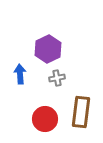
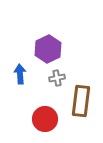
brown rectangle: moved 11 px up
